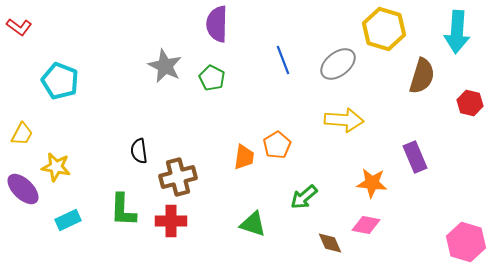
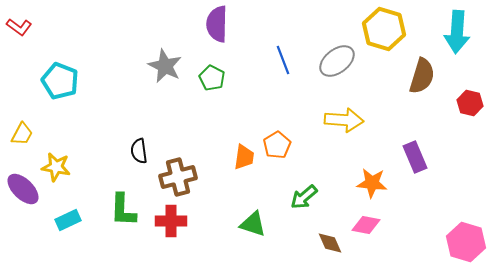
gray ellipse: moved 1 px left, 3 px up
